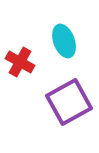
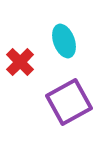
red cross: rotated 16 degrees clockwise
